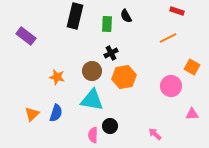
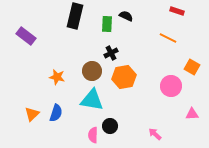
black semicircle: rotated 144 degrees clockwise
orange line: rotated 54 degrees clockwise
